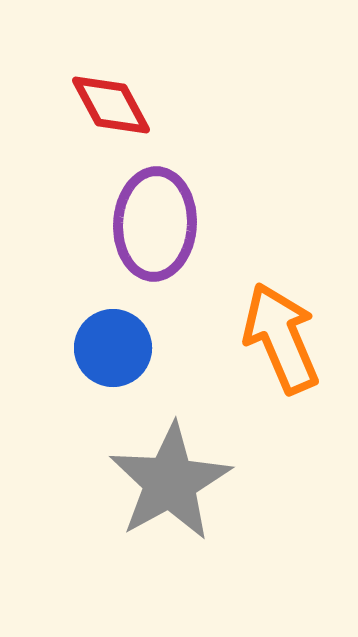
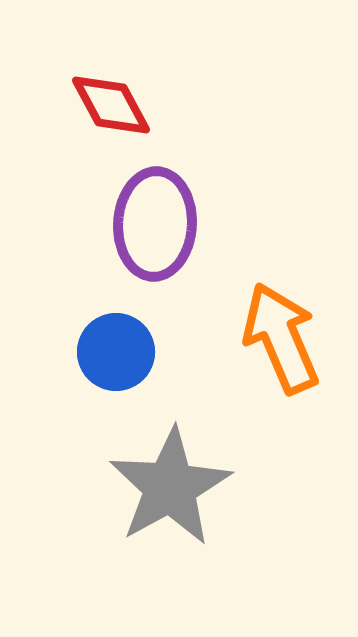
blue circle: moved 3 px right, 4 px down
gray star: moved 5 px down
